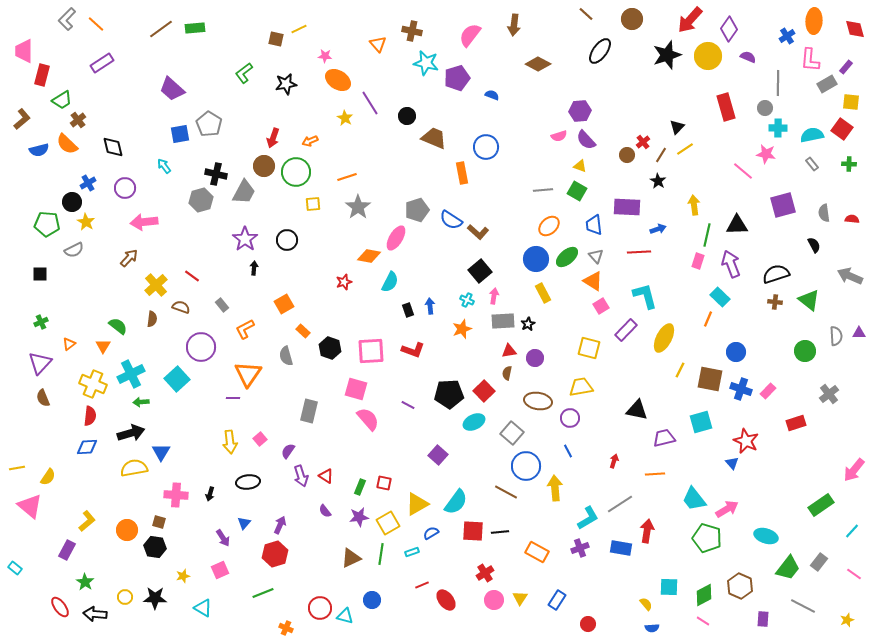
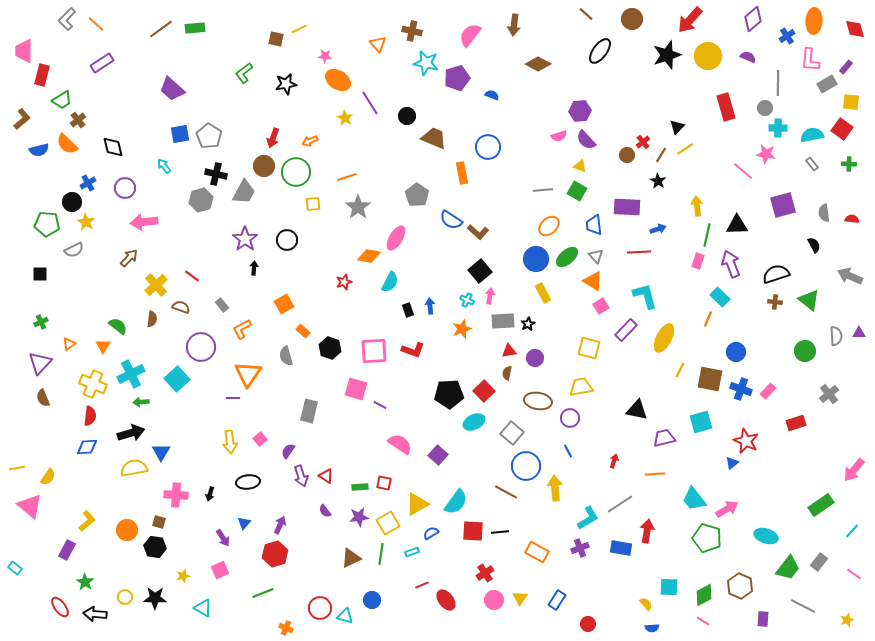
purple diamond at (729, 29): moved 24 px right, 10 px up; rotated 15 degrees clockwise
gray pentagon at (209, 124): moved 12 px down
blue circle at (486, 147): moved 2 px right
yellow arrow at (694, 205): moved 3 px right, 1 px down
gray pentagon at (417, 210): moved 15 px up; rotated 20 degrees counterclockwise
pink arrow at (494, 296): moved 4 px left
orange L-shape at (245, 329): moved 3 px left
pink square at (371, 351): moved 3 px right
purple line at (408, 405): moved 28 px left
pink semicircle at (368, 419): moved 32 px right, 25 px down; rotated 15 degrees counterclockwise
blue triangle at (732, 463): rotated 32 degrees clockwise
green rectangle at (360, 487): rotated 63 degrees clockwise
